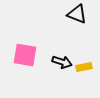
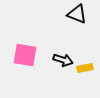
black arrow: moved 1 px right, 2 px up
yellow rectangle: moved 1 px right, 1 px down
